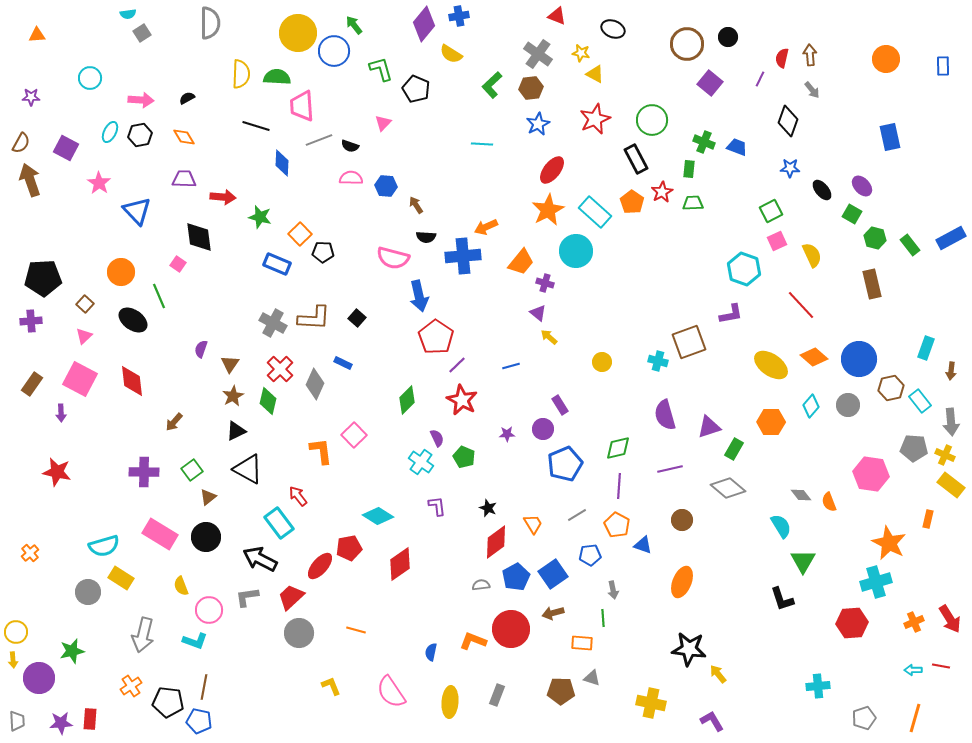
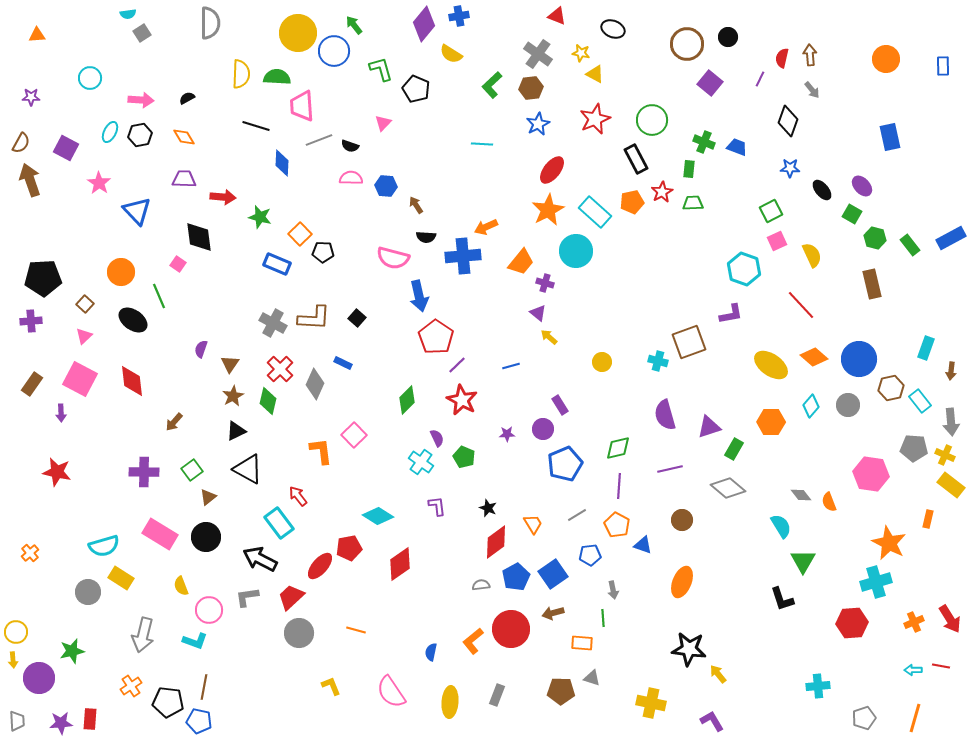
orange pentagon at (632, 202): rotated 25 degrees clockwise
orange L-shape at (473, 641): rotated 60 degrees counterclockwise
